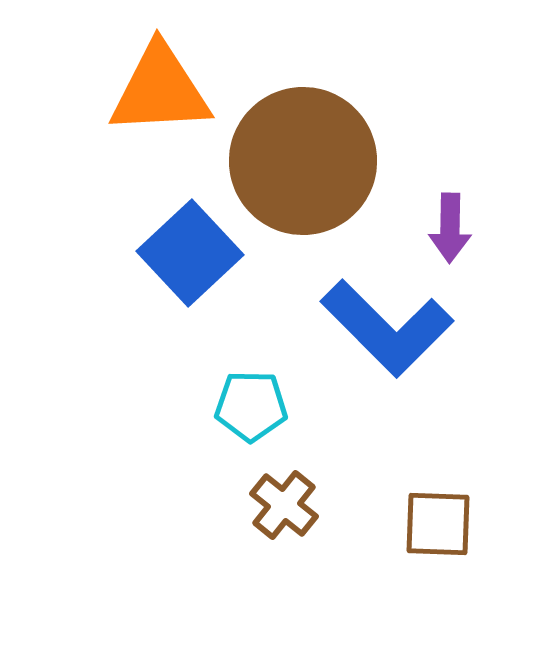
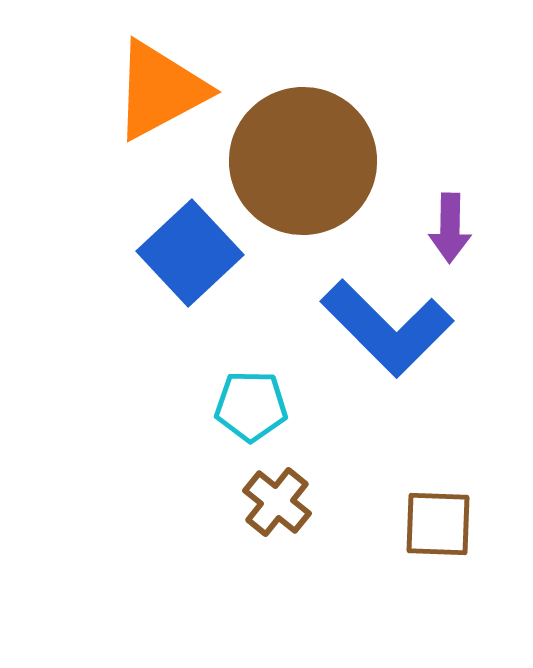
orange triangle: rotated 25 degrees counterclockwise
brown cross: moved 7 px left, 3 px up
